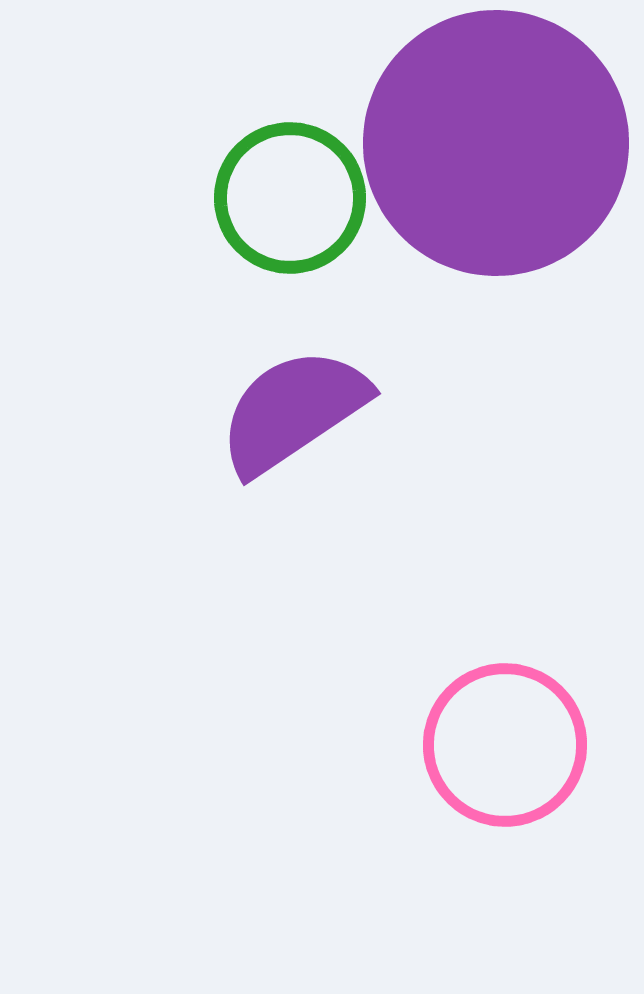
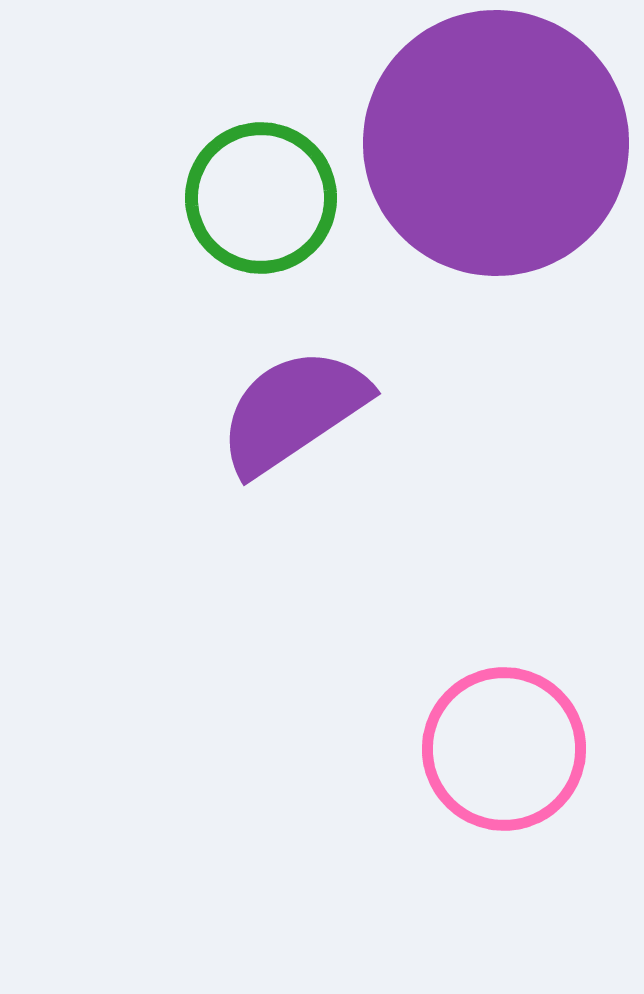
green circle: moved 29 px left
pink circle: moved 1 px left, 4 px down
